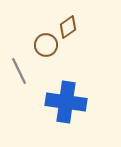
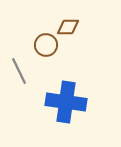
brown diamond: rotated 35 degrees clockwise
